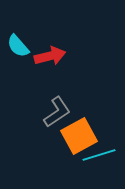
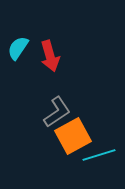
cyan semicircle: moved 2 px down; rotated 75 degrees clockwise
red arrow: rotated 88 degrees clockwise
orange square: moved 6 px left
